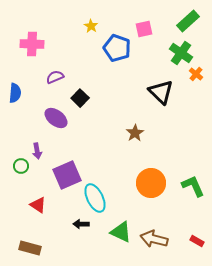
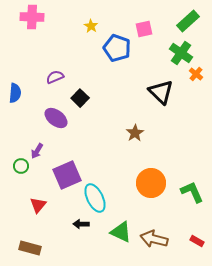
pink cross: moved 27 px up
purple arrow: rotated 42 degrees clockwise
green L-shape: moved 1 px left, 6 px down
red triangle: rotated 36 degrees clockwise
